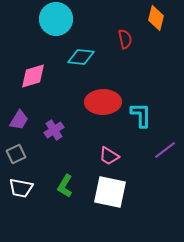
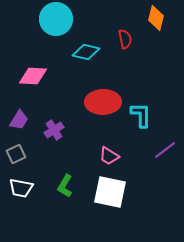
cyan diamond: moved 5 px right, 5 px up; rotated 8 degrees clockwise
pink diamond: rotated 20 degrees clockwise
